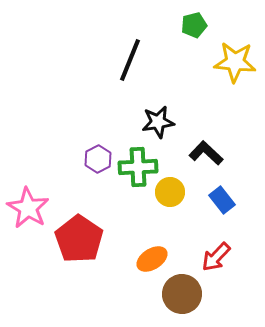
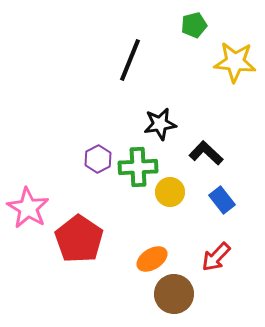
black star: moved 2 px right, 2 px down
brown circle: moved 8 px left
